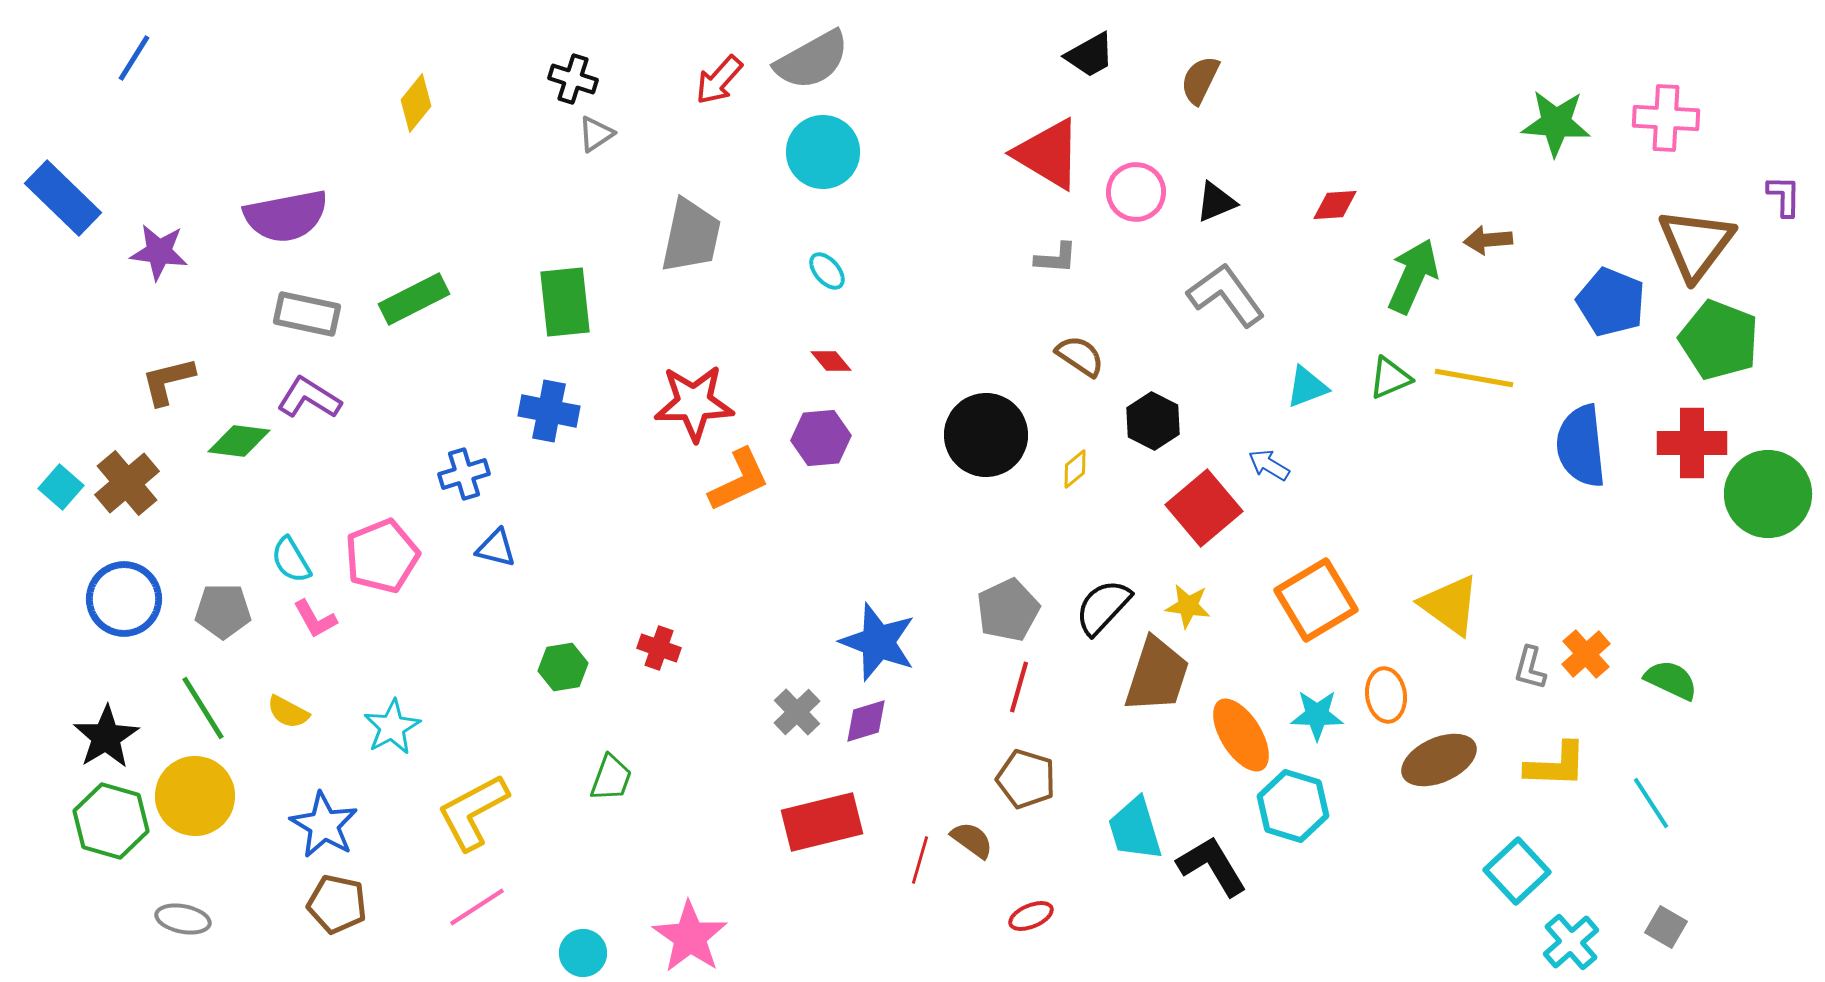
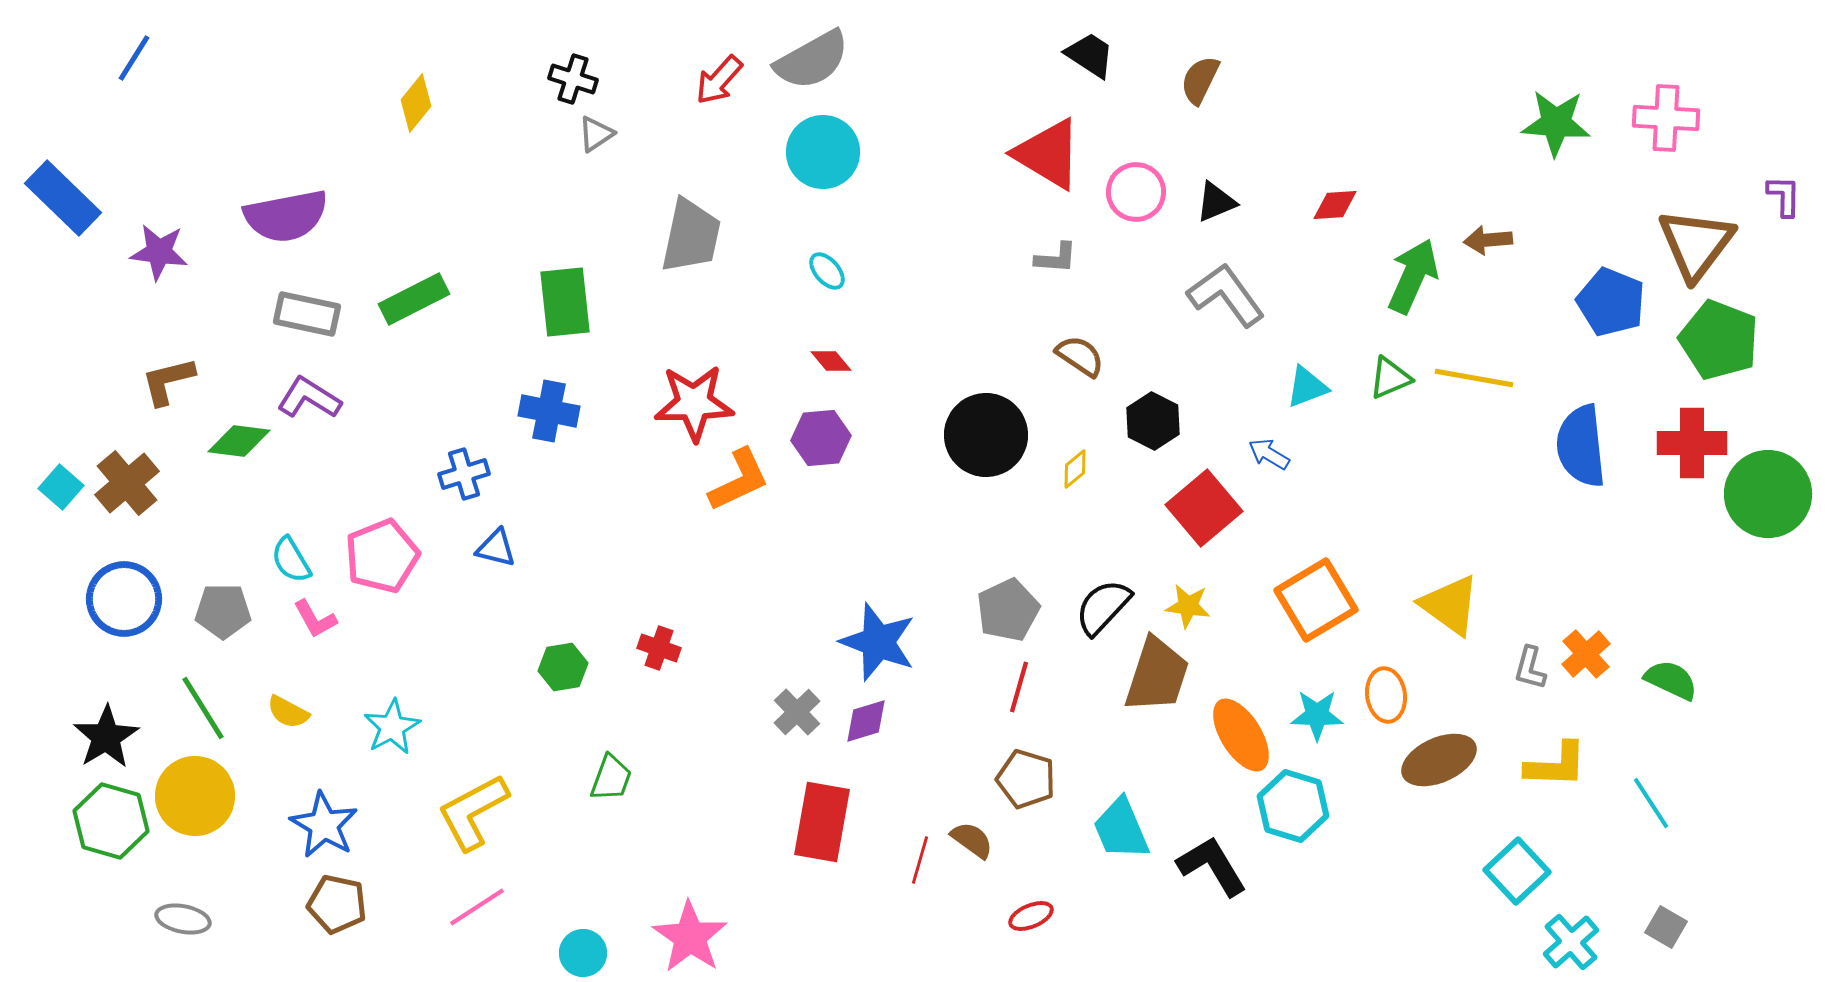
black trapezoid at (1090, 55): rotated 118 degrees counterclockwise
blue arrow at (1269, 465): moved 11 px up
red rectangle at (822, 822): rotated 66 degrees counterclockwise
cyan trapezoid at (1135, 829): moved 14 px left; rotated 6 degrees counterclockwise
